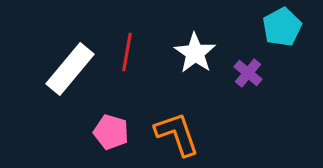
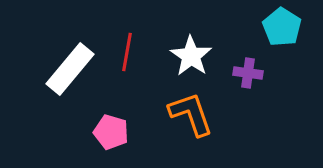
cyan pentagon: rotated 12 degrees counterclockwise
white star: moved 4 px left, 3 px down
purple cross: rotated 32 degrees counterclockwise
orange L-shape: moved 14 px right, 20 px up
